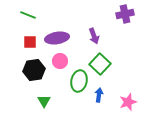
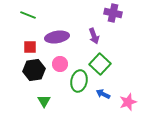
purple cross: moved 12 px left, 1 px up; rotated 24 degrees clockwise
purple ellipse: moved 1 px up
red square: moved 5 px down
pink circle: moved 3 px down
blue arrow: moved 4 px right, 1 px up; rotated 72 degrees counterclockwise
